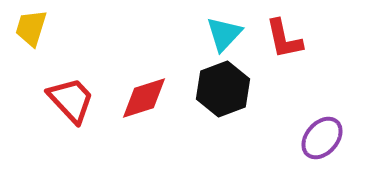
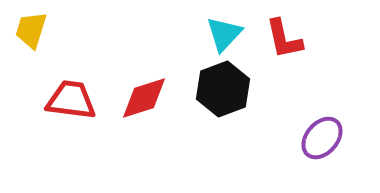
yellow trapezoid: moved 2 px down
red trapezoid: rotated 40 degrees counterclockwise
